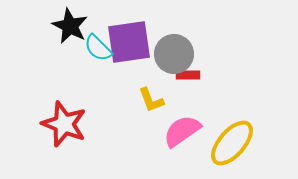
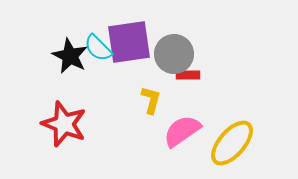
black star: moved 30 px down
yellow L-shape: rotated 144 degrees counterclockwise
